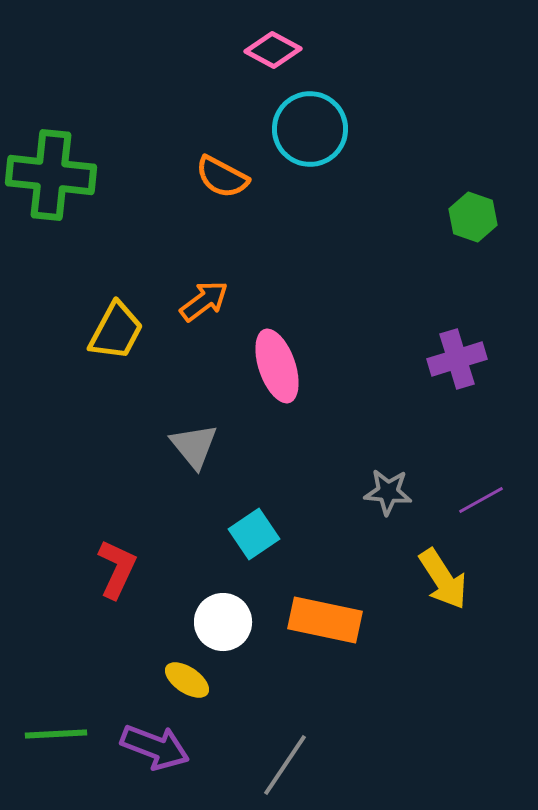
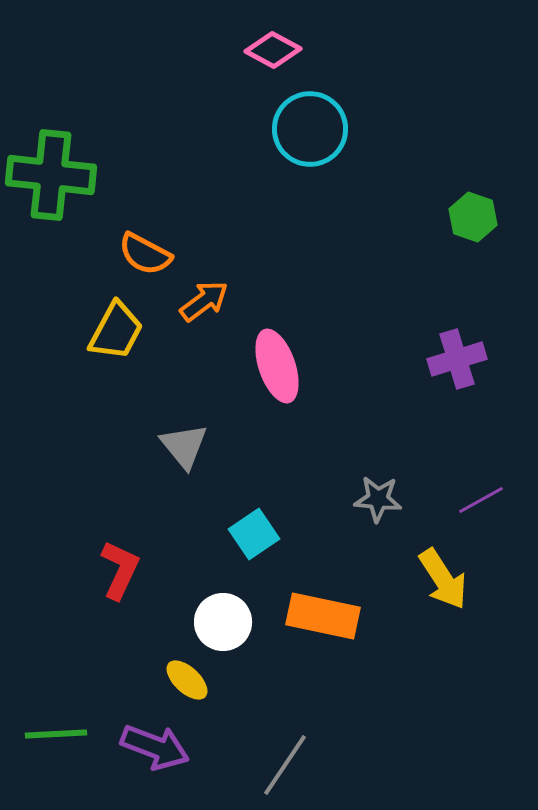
orange semicircle: moved 77 px left, 77 px down
gray triangle: moved 10 px left
gray star: moved 10 px left, 7 px down
red L-shape: moved 3 px right, 1 px down
orange rectangle: moved 2 px left, 4 px up
yellow ellipse: rotated 9 degrees clockwise
